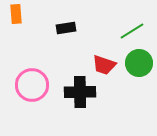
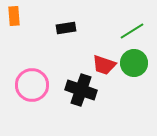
orange rectangle: moved 2 px left, 2 px down
green circle: moved 5 px left
black cross: moved 1 px right, 2 px up; rotated 20 degrees clockwise
